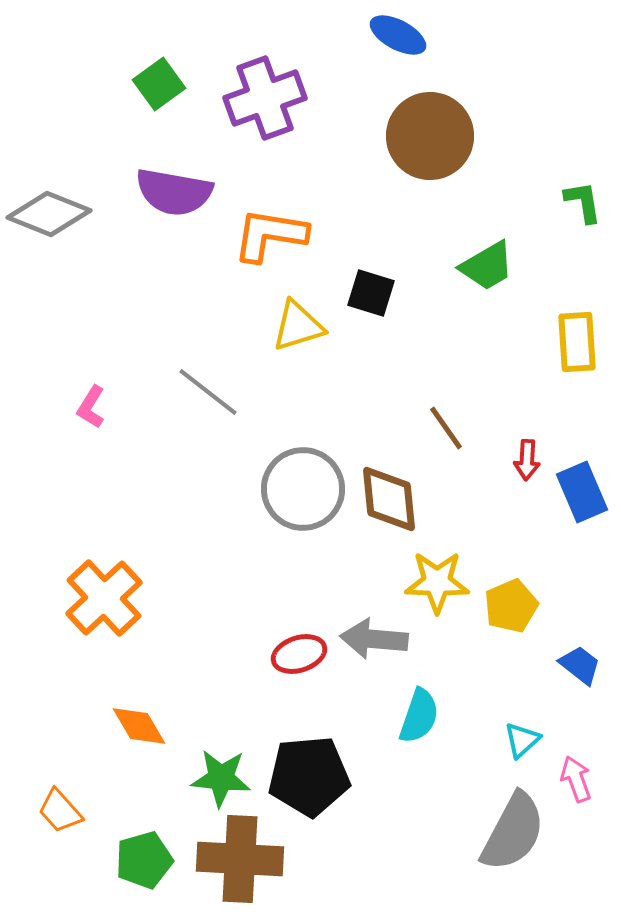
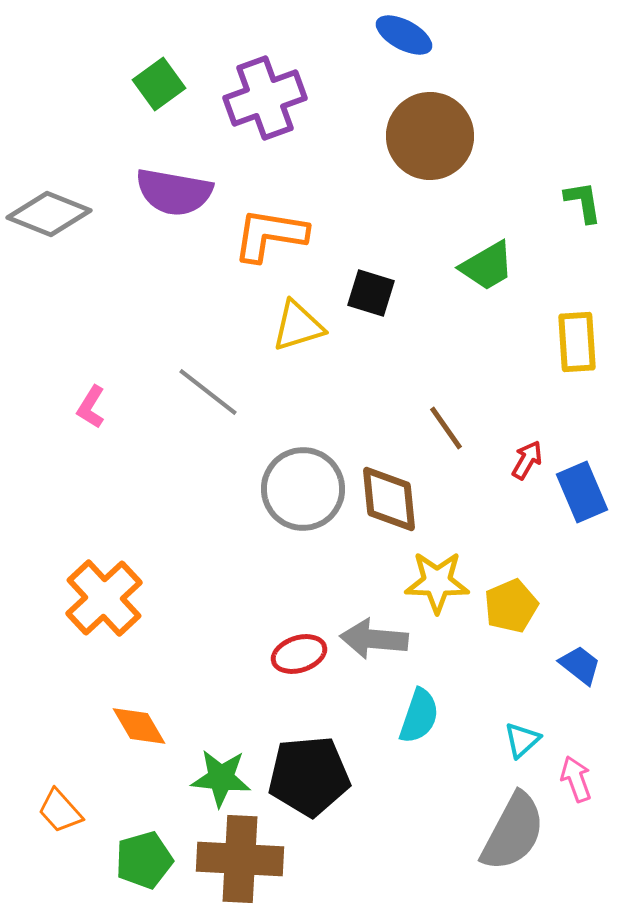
blue ellipse: moved 6 px right
red arrow: rotated 153 degrees counterclockwise
